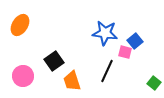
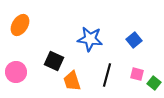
blue star: moved 15 px left, 6 px down
blue square: moved 1 px left, 1 px up
pink square: moved 12 px right, 22 px down
black square: rotated 30 degrees counterclockwise
black line: moved 4 px down; rotated 10 degrees counterclockwise
pink circle: moved 7 px left, 4 px up
